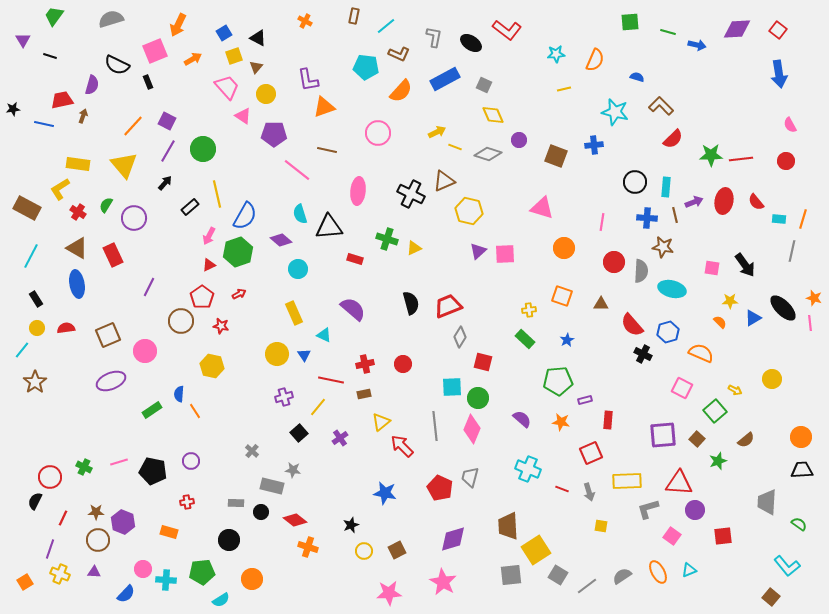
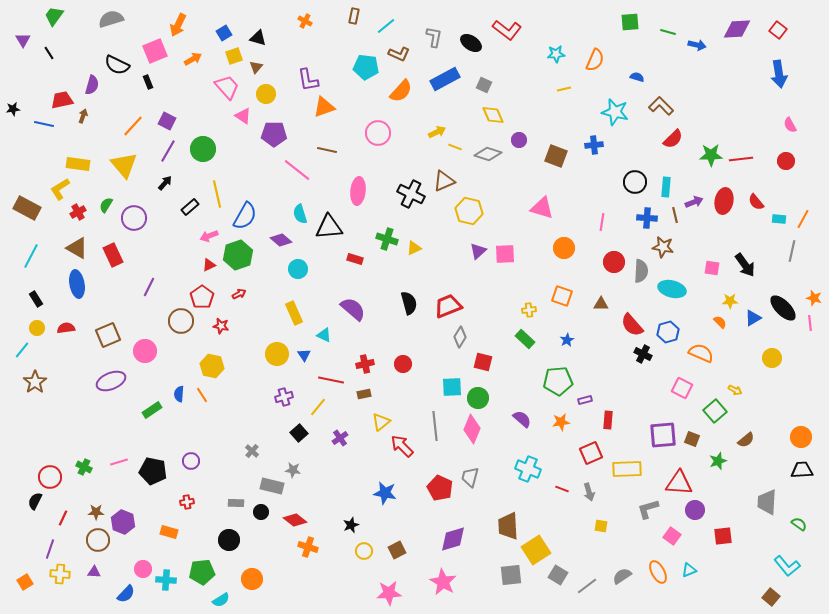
black triangle at (258, 38): rotated 12 degrees counterclockwise
black line at (50, 56): moved 1 px left, 3 px up; rotated 40 degrees clockwise
red cross at (78, 212): rotated 28 degrees clockwise
orange line at (803, 219): rotated 12 degrees clockwise
pink arrow at (209, 236): rotated 42 degrees clockwise
green hexagon at (238, 252): moved 3 px down
black semicircle at (411, 303): moved 2 px left
yellow circle at (772, 379): moved 21 px up
orange line at (195, 411): moved 7 px right, 16 px up
orange star at (561, 422): rotated 18 degrees counterclockwise
brown square at (697, 439): moved 5 px left; rotated 21 degrees counterclockwise
yellow rectangle at (627, 481): moved 12 px up
yellow cross at (60, 574): rotated 18 degrees counterclockwise
